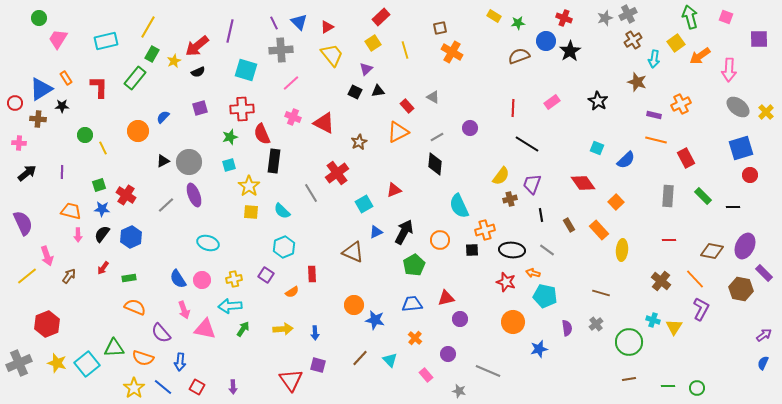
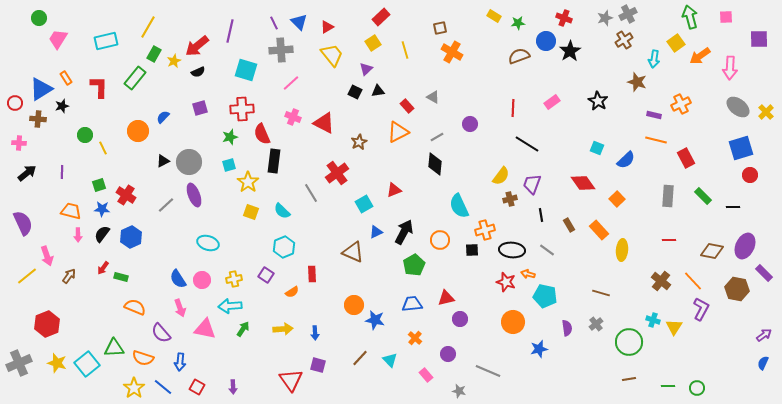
pink square at (726, 17): rotated 24 degrees counterclockwise
brown cross at (633, 40): moved 9 px left
green rectangle at (152, 54): moved 2 px right
pink arrow at (729, 70): moved 1 px right, 2 px up
black star at (62, 106): rotated 16 degrees counterclockwise
purple circle at (470, 128): moved 4 px up
yellow star at (249, 186): moved 1 px left, 4 px up
orange square at (616, 202): moved 1 px right, 3 px up
yellow square at (251, 212): rotated 14 degrees clockwise
orange arrow at (533, 273): moved 5 px left, 1 px down
green rectangle at (129, 278): moved 8 px left, 1 px up; rotated 24 degrees clockwise
orange line at (695, 279): moved 2 px left, 2 px down
brown hexagon at (741, 289): moved 4 px left
pink arrow at (184, 310): moved 4 px left, 2 px up
